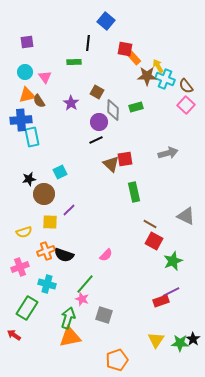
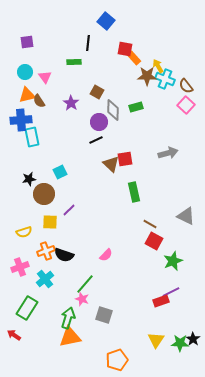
cyan cross at (47, 284): moved 2 px left, 5 px up; rotated 36 degrees clockwise
